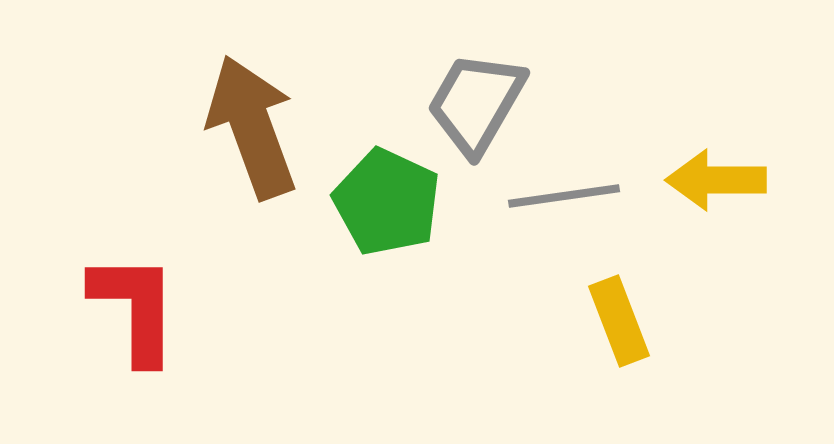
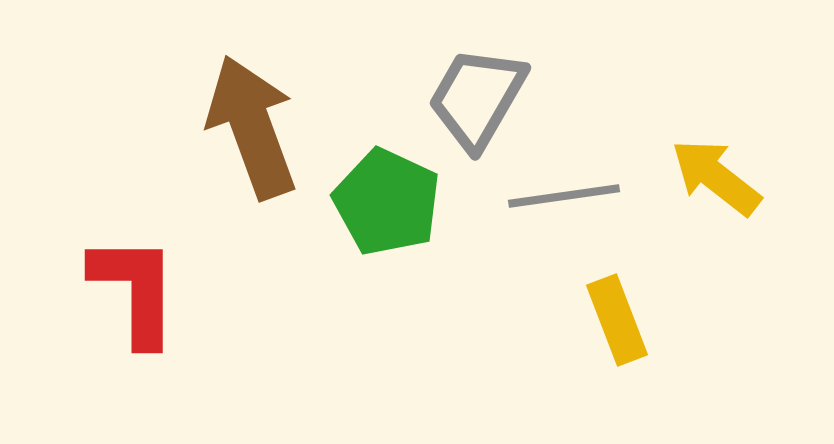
gray trapezoid: moved 1 px right, 5 px up
yellow arrow: moved 3 px up; rotated 38 degrees clockwise
red L-shape: moved 18 px up
yellow rectangle: moved 2 px left, 1 px up
